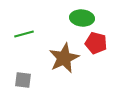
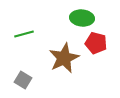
gray square: rotated 24 degrees clockwise
